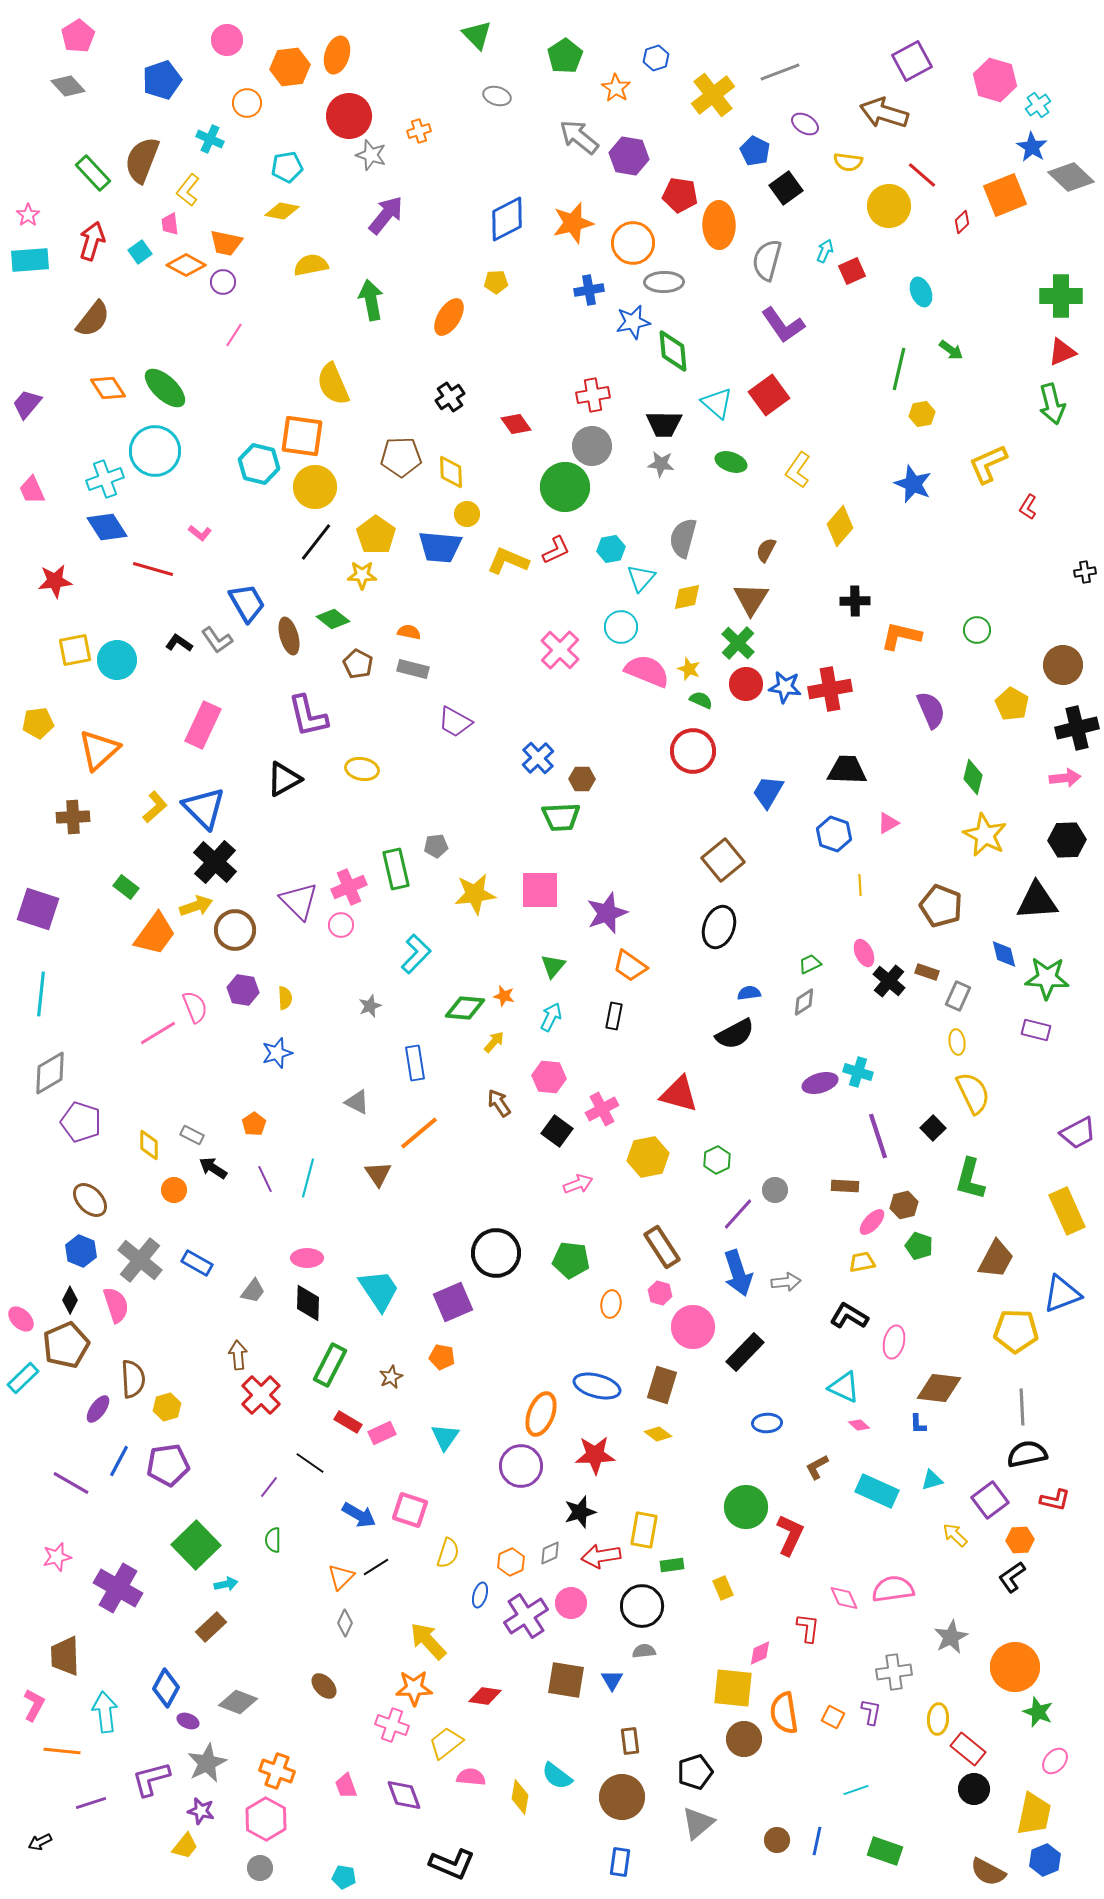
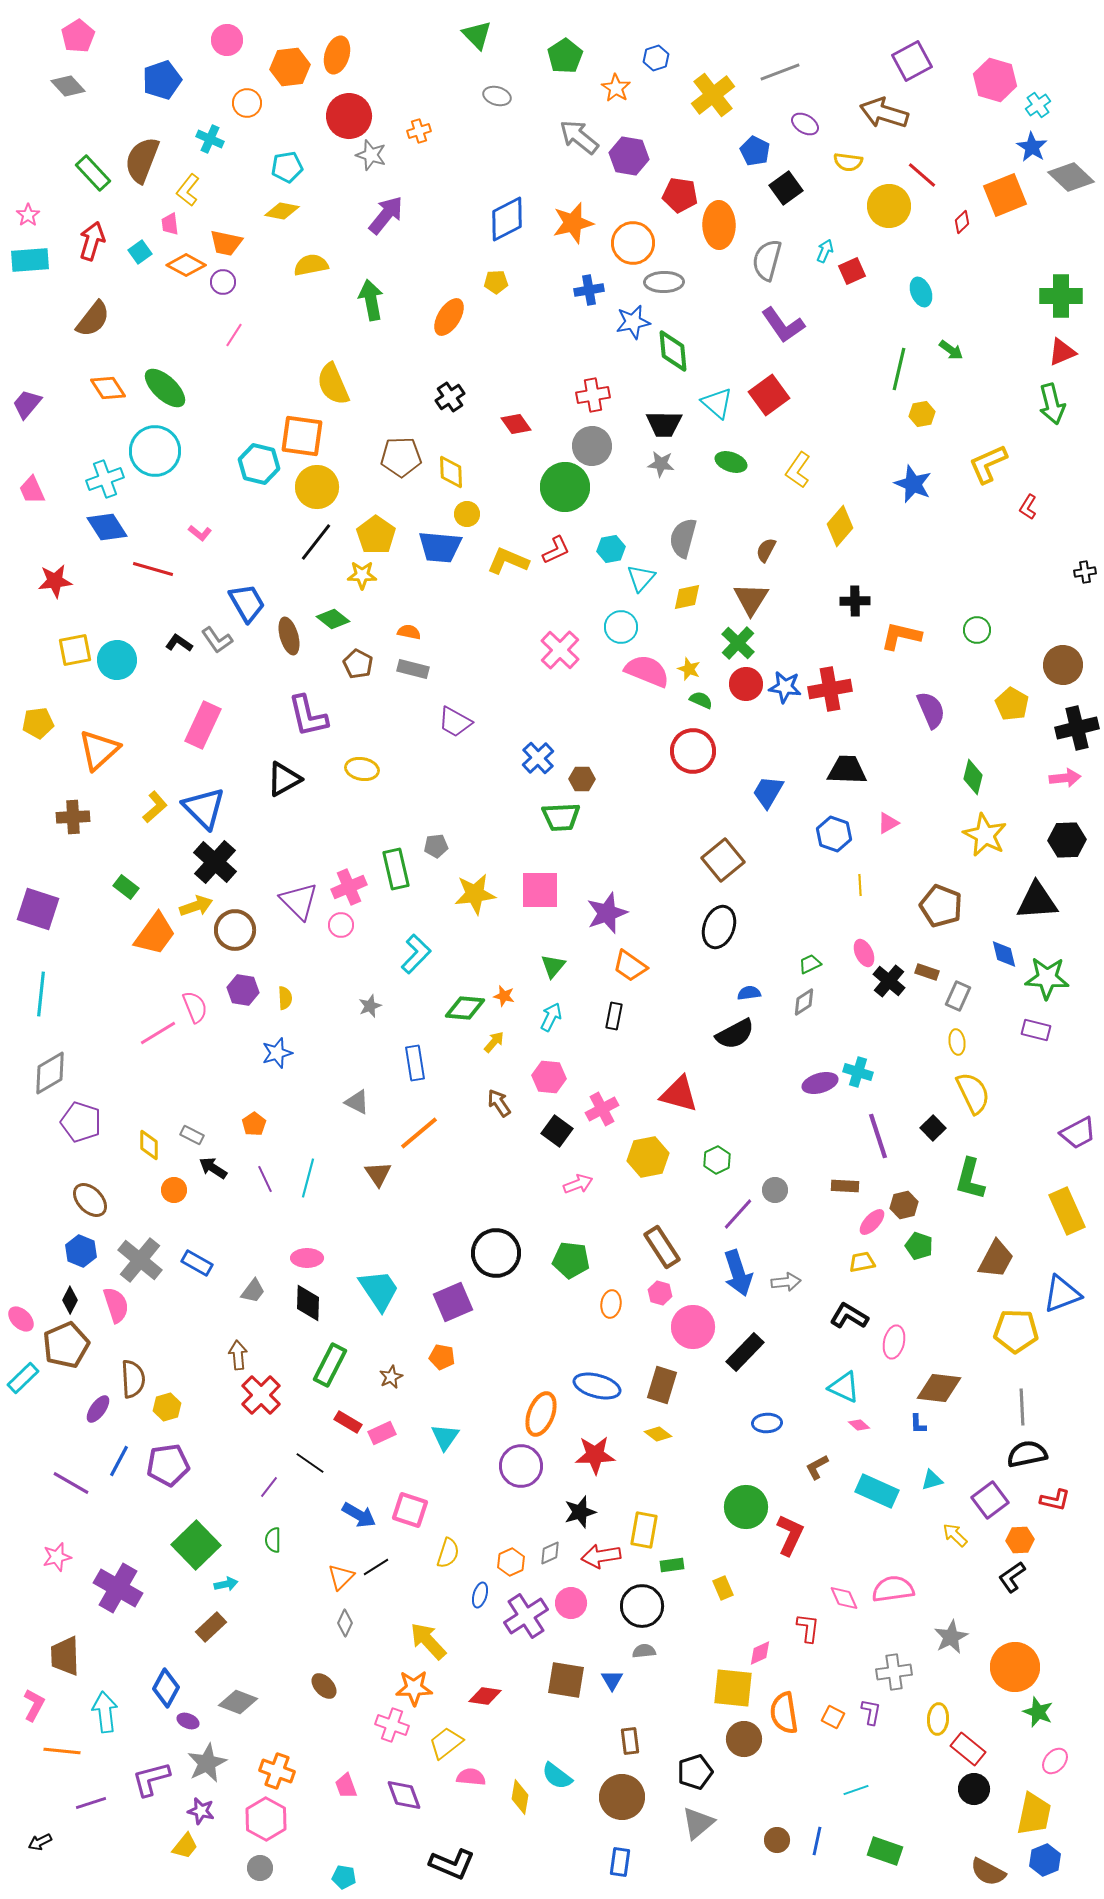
yellow circle at (315, 487): moved 2 px right
